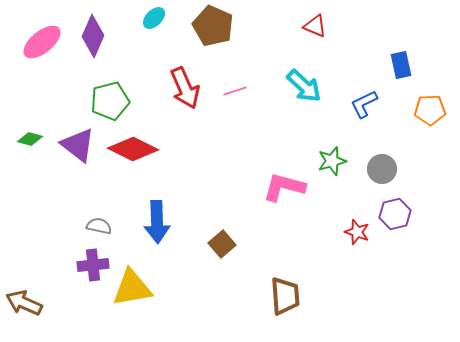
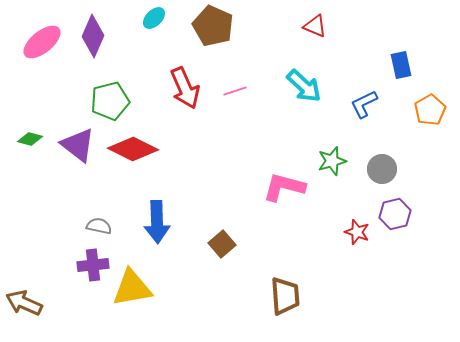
orange pentagon: rotated 28 degrees counterclockwise
